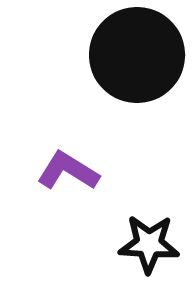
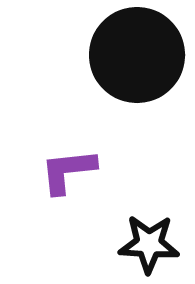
purple L-shape: rotated 38 degrees counterclockwise
